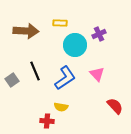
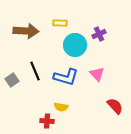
blue L-shape: moved 1 px right, 1 px up; rotated 50 degrees clockwise
